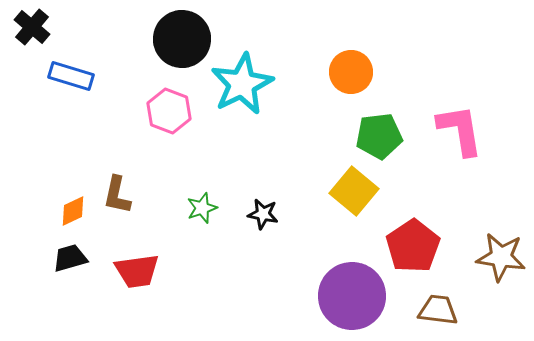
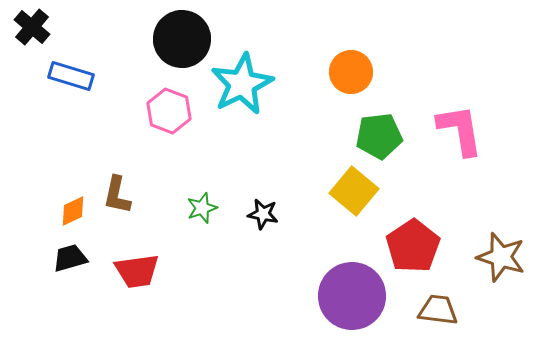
brown star: rotated 9 degrees clockwise
